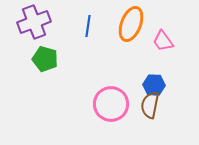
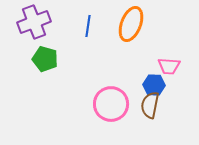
pink trapezoid: moved 6 px right, 25 px down; rotated 50 degrees counterclockwise
